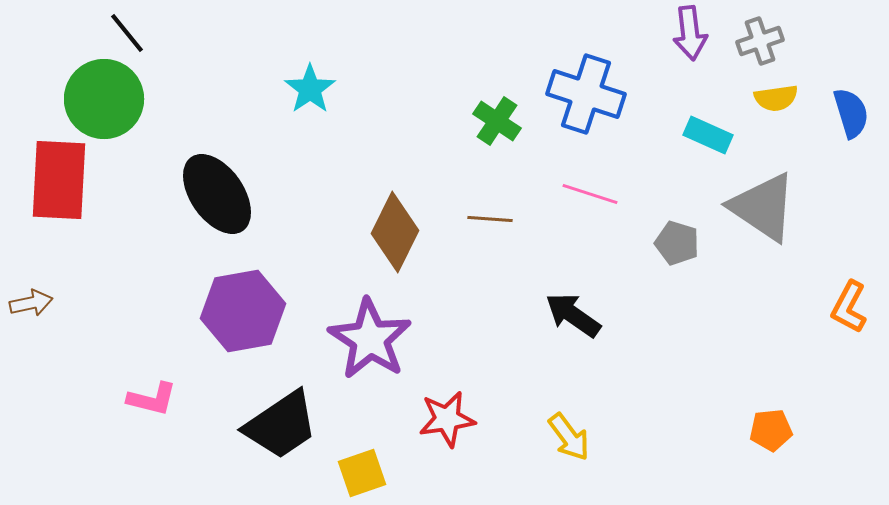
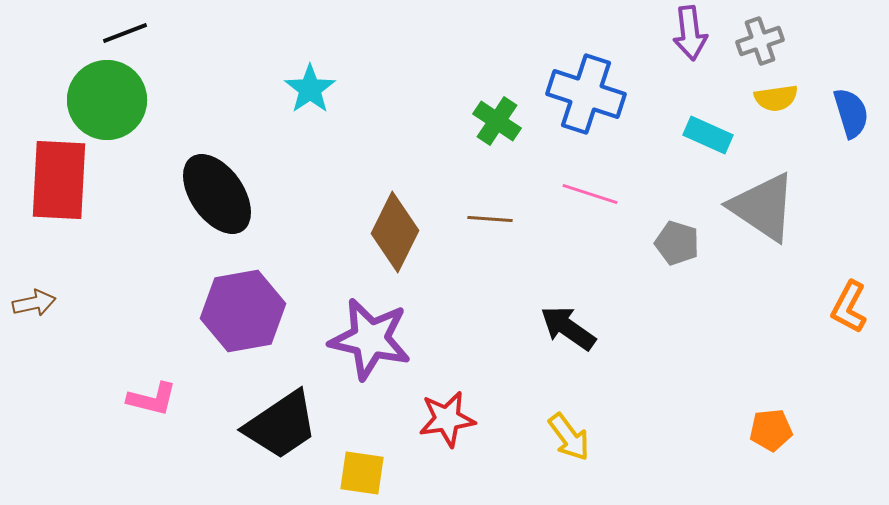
black line: moved 2 px left; rotated 72 degrees counterclockwise
green circle: moved 3 px right, 1 px down
brown arrow: moved 3 px right
black arrow: moved 5 px left, 13 px down
purple star: rotated 20 degrees counterclockwise
yellow square: rotated 27 degrees clockwise
